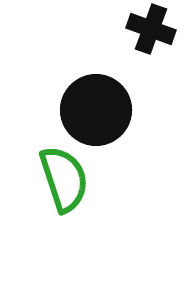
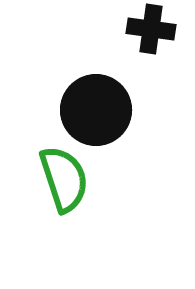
black cross: rotated 12 degrees counterclockwise
